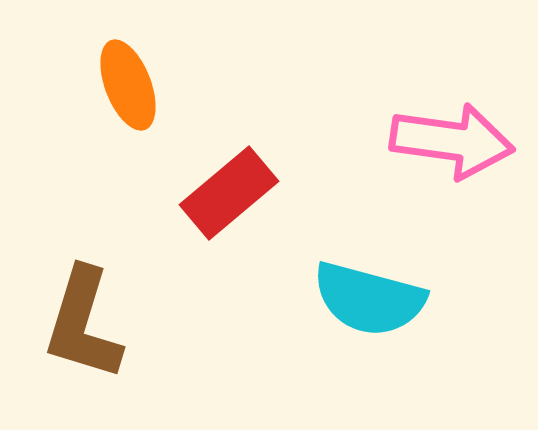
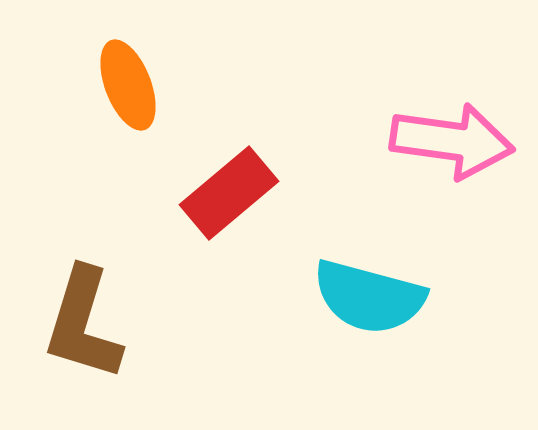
cyan semicircle: moved 2 px up
